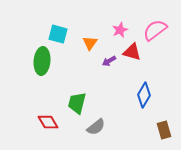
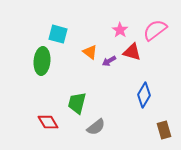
pink star: rotated 14 degrees counterclockwise
orange triangle: moved 9 px down; rotated 28 degrees counterclockwise
